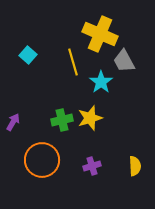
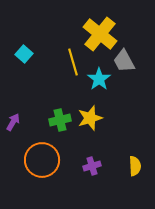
yellow cross: rotated 16 degrees clockwise
cyan square: moved 4 px left, 1 px up
cyan star: moved 2 px left, 3 px up
green cross: moved 2 px left
